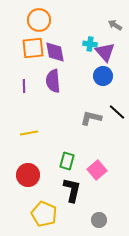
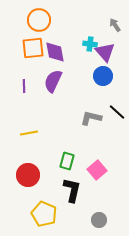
gray arrow: rotated 24 degrees clockwise
purple semicircle: rotated 30 degrees clockwise
